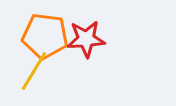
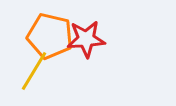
orange pentagon: moved 5 px right; rotated 6 degrees clockwise
